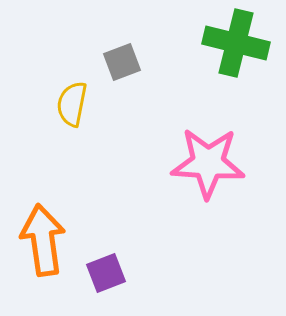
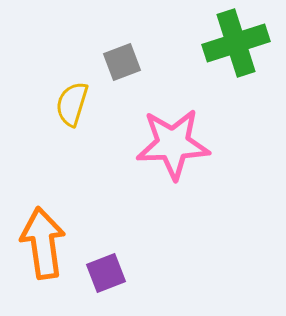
green cross: rotated 32 degrees counterclockwise
yellow semicircle: rotated 6 degrees clockwise
pink star: moved 35 px left, 19 px up; rotated 6 degrees counterclockwise
orange arrow: moved 3 px down
